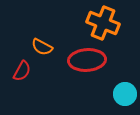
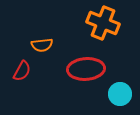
orange semicircle: moved 2 px up; rotated 35 degrees counterclockwise
red ellipse: moved 1 px left, 9 px down
cyan circle: moved 5 px left
